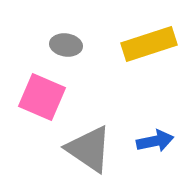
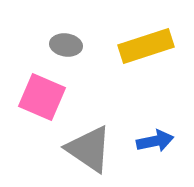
yellow rectangle: moved 3 px left, 2 px down
